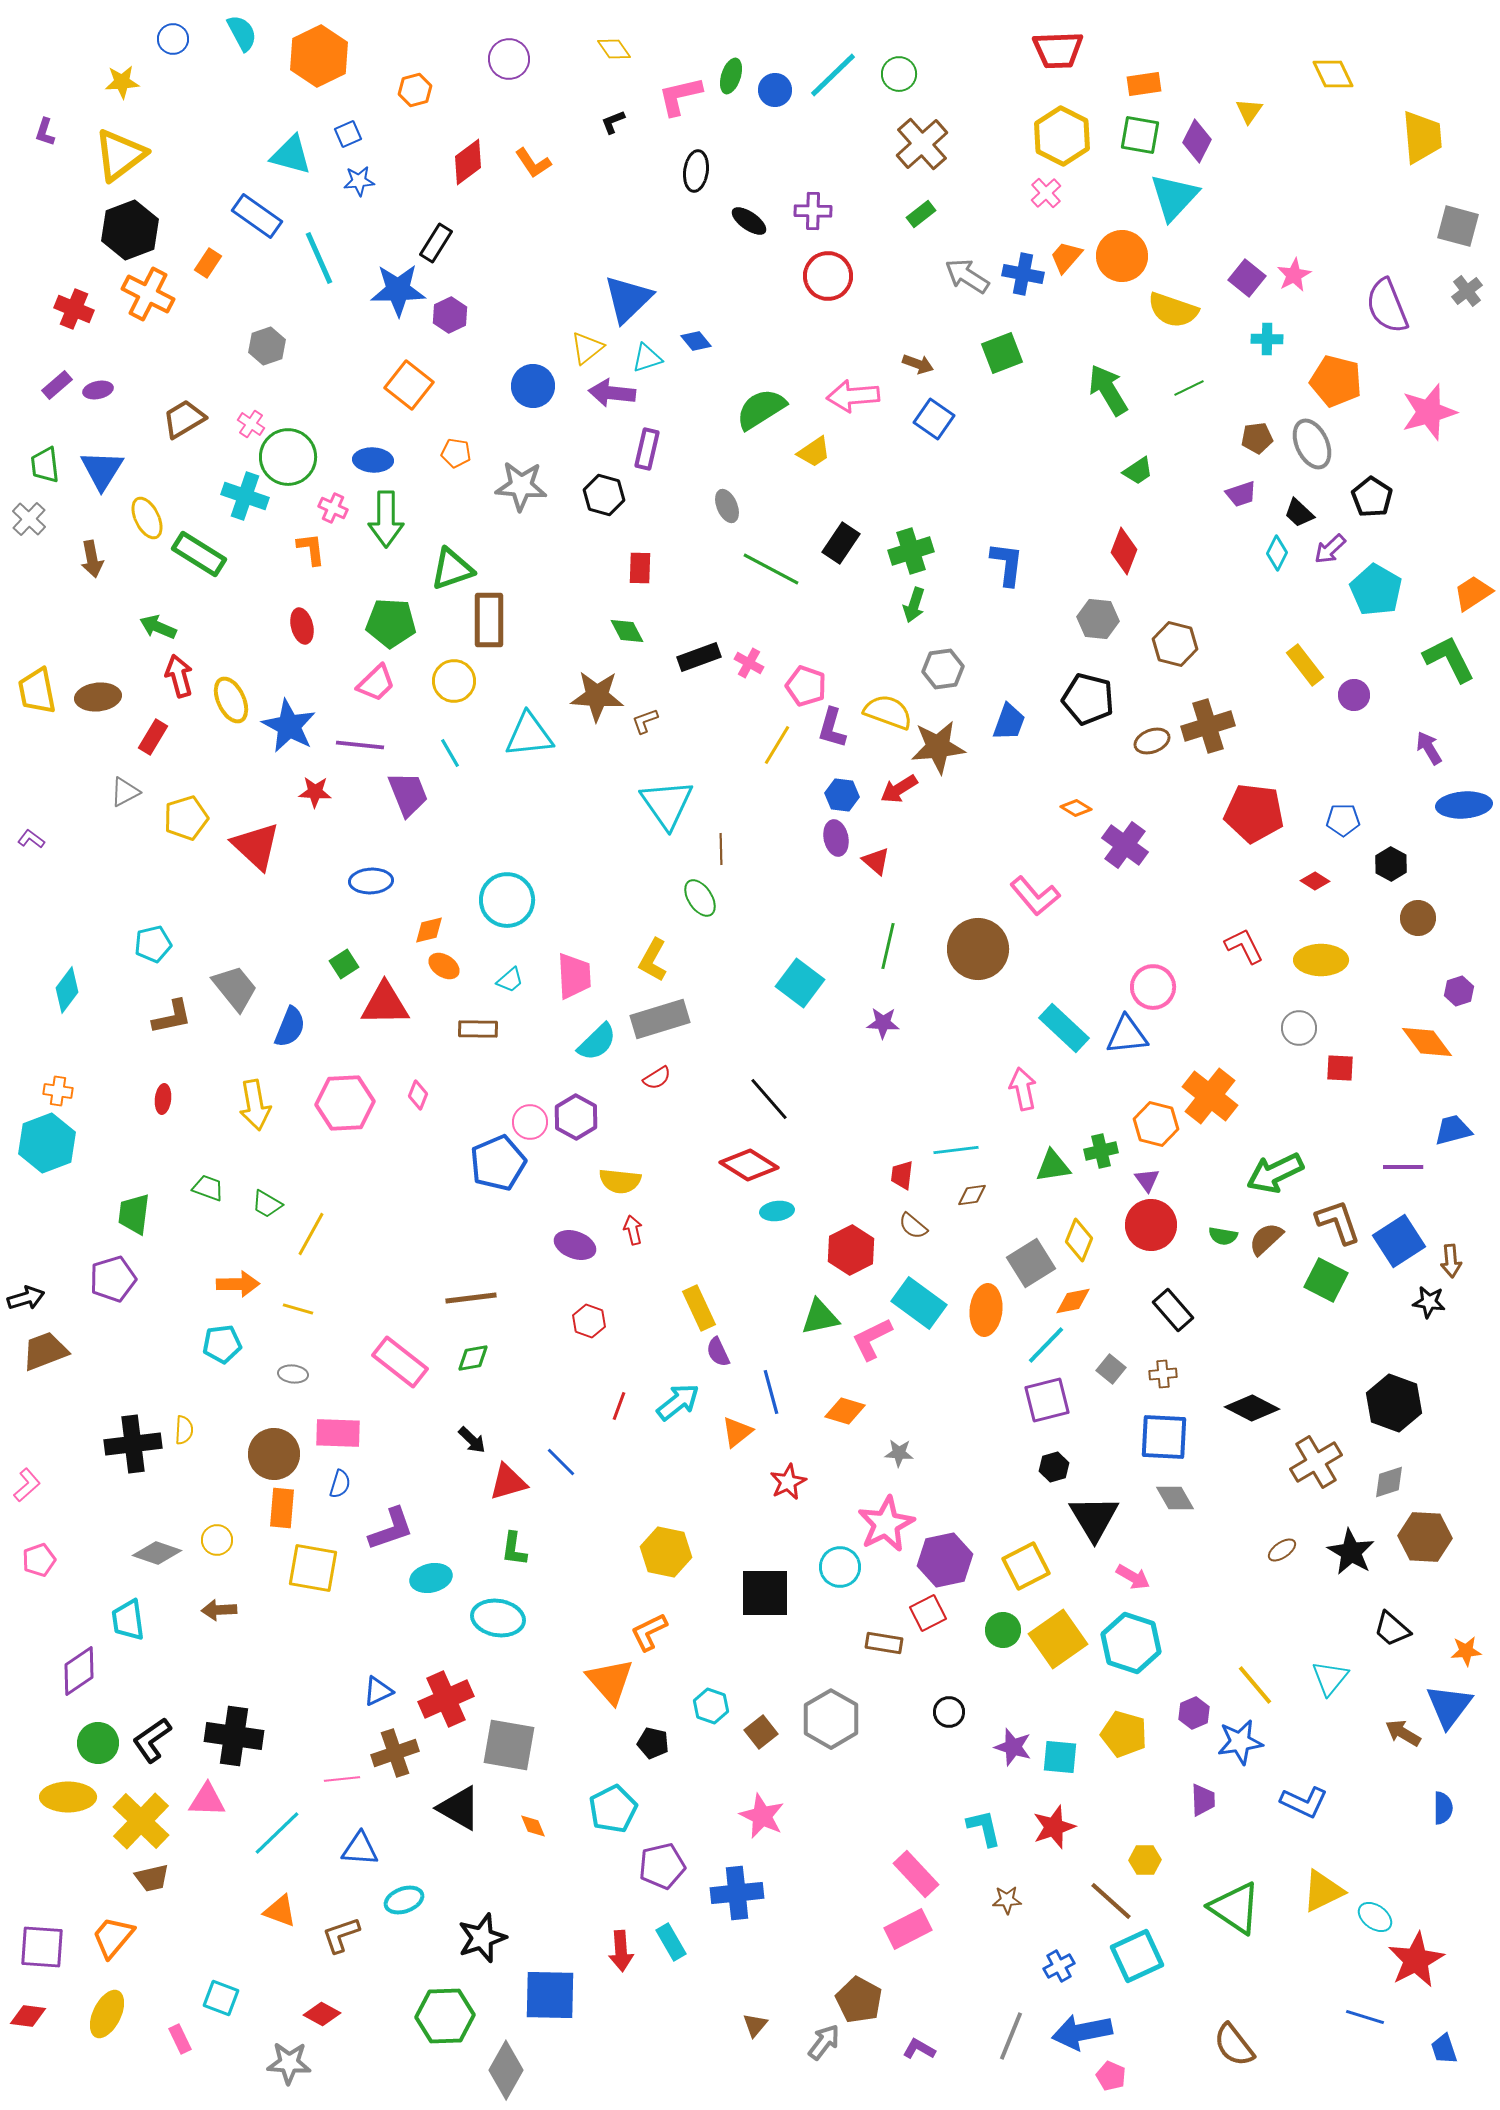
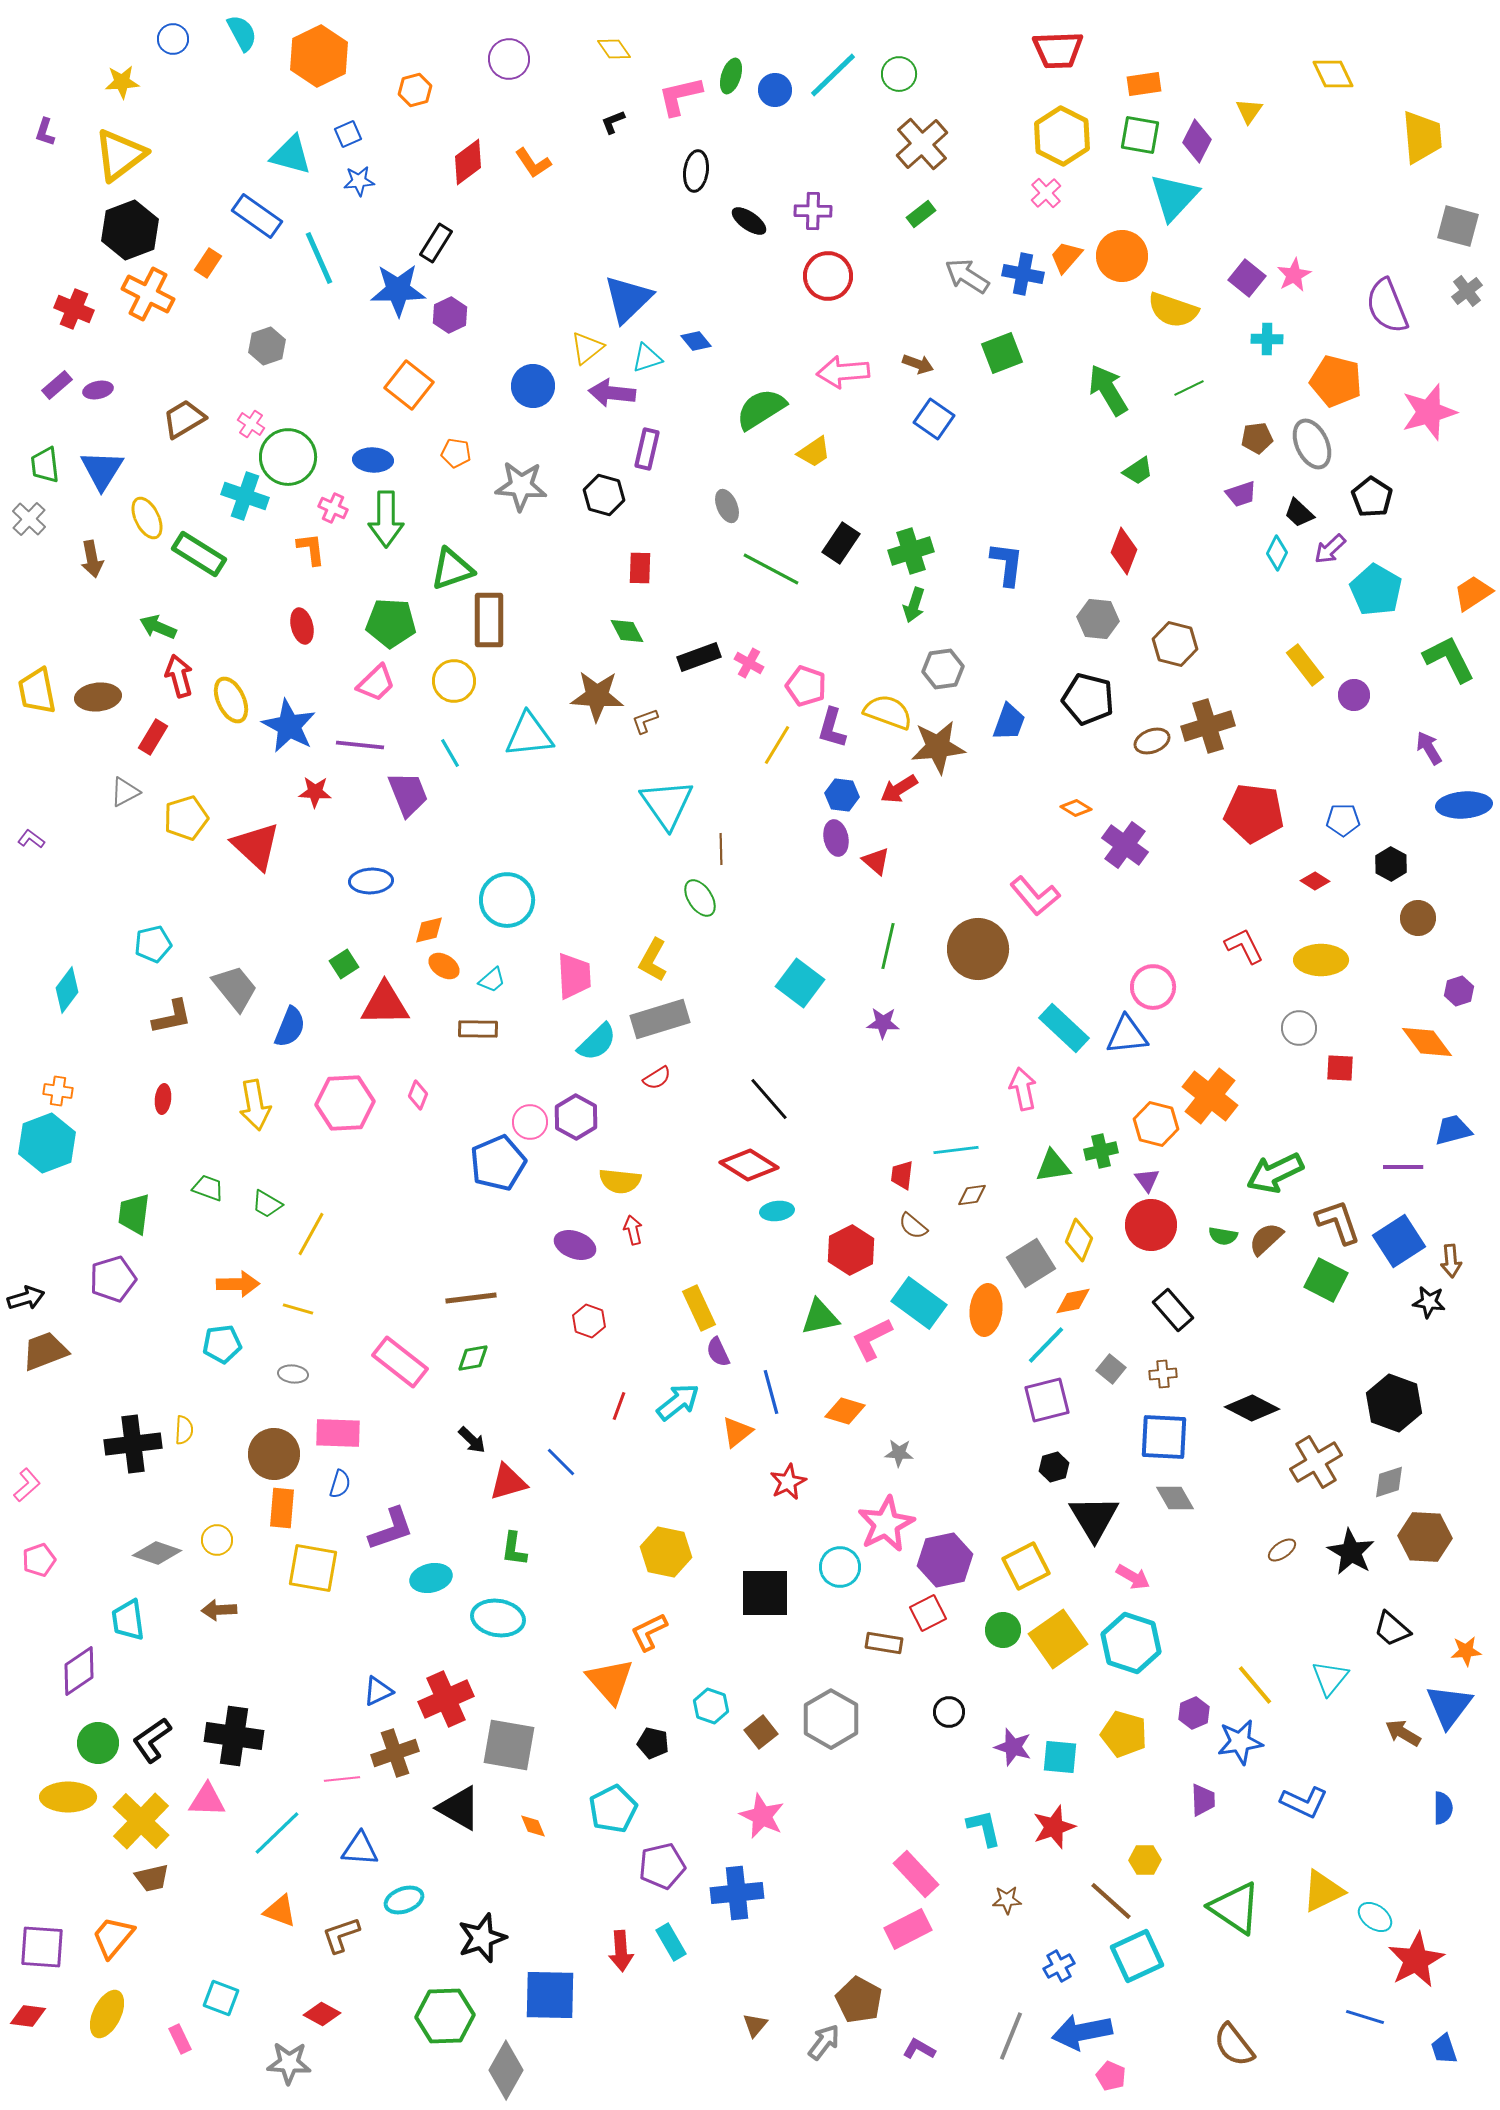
pink arrow at (853, 396): moved 10 px left, 24 px up
cyan trapezoid at (510, 980): moved 18 px left
